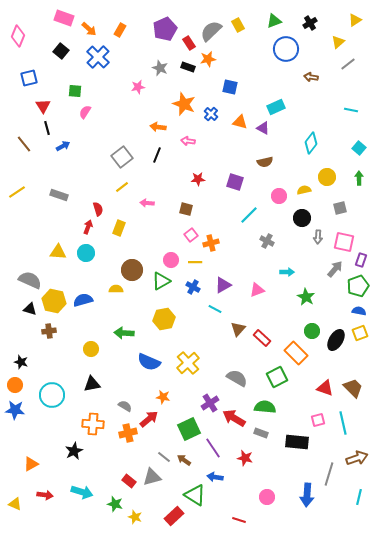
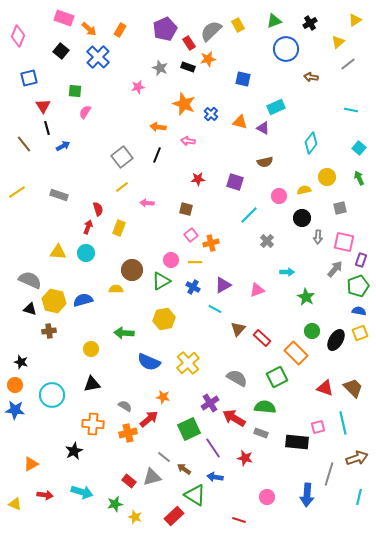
blue square at (230, 87): moved 13 px right, 8 px up
green arrow at (359, 178): rotated 24 degrees counterclockwise
gray cross at (267, 241): rotated 16 degrees clockwise
pink square at (318, 420): moved 7 px down
brown arrow at (184, 460): moved 9 px down
green star at (115, 504): rotated 28 degrees counterclockwise
